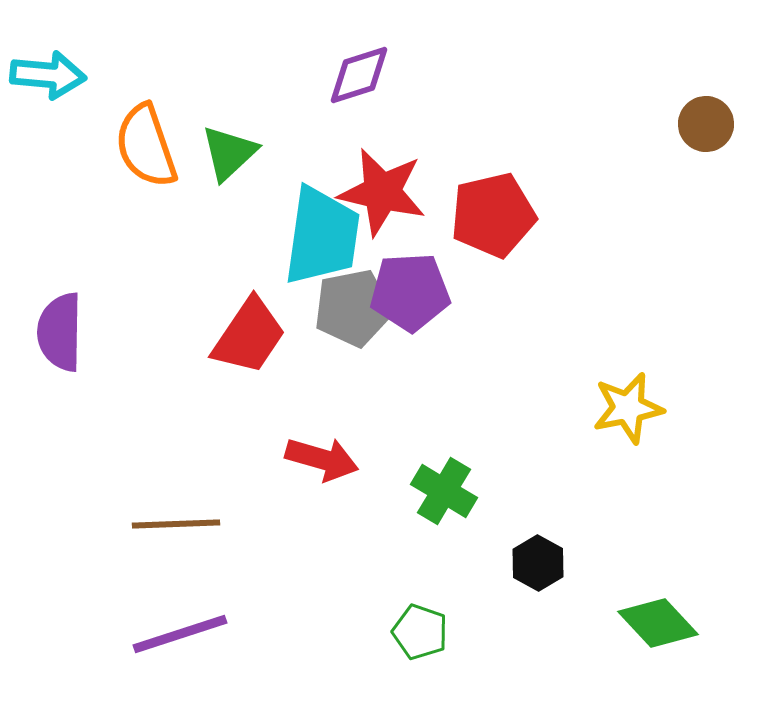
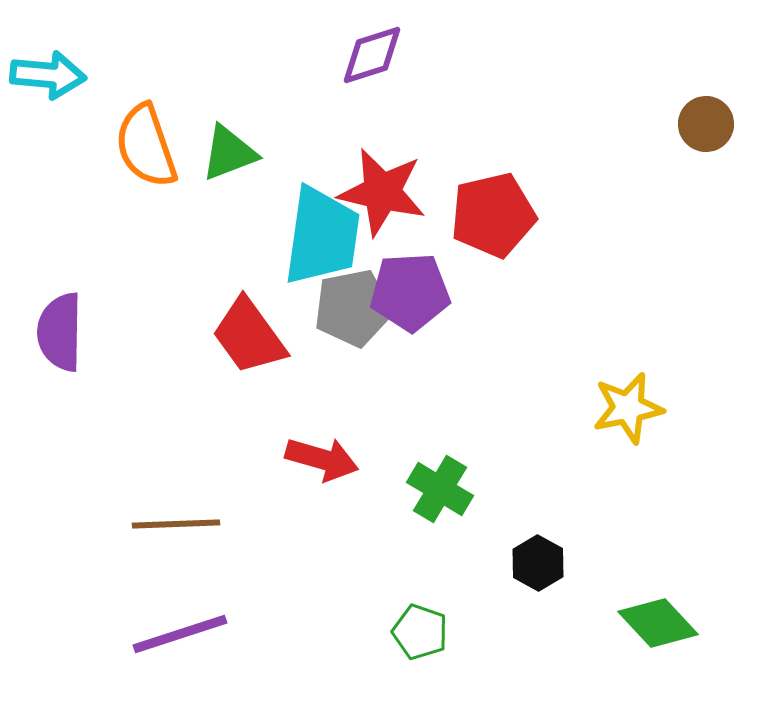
purple diamond: moved 13 px right, 20 px up
green triangle: rotated 22 degrees clockwise
red trapezoid: rotated 110 degrees clockwise
green cross: moved 4 px left, 2 px up
